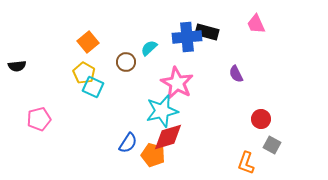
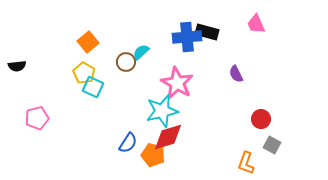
cyan semicircle: moved 8 px left, 4 px down
pink pentagon: moved 2 px left, 1 px up
